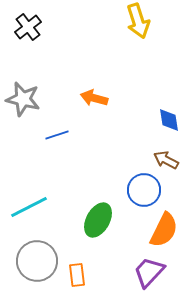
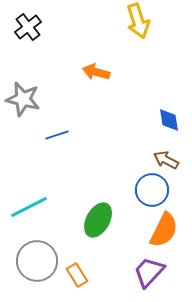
orange arrow: moved 2 px right, 26 px up
blue circle: moved 8 px right
orange rectangle: rotated 25 degrees counterclockwise
